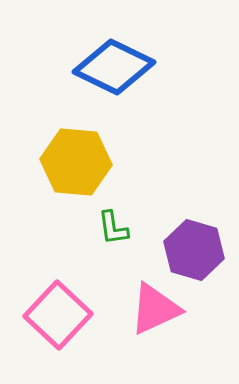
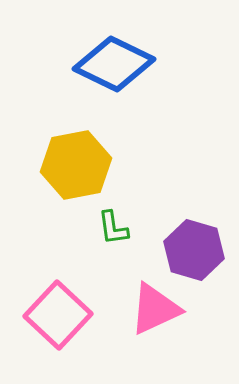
blue diamond: moved 3 px up
yellow hexagon: moved 3 px down; rotated 16 degrees counterclockwise
